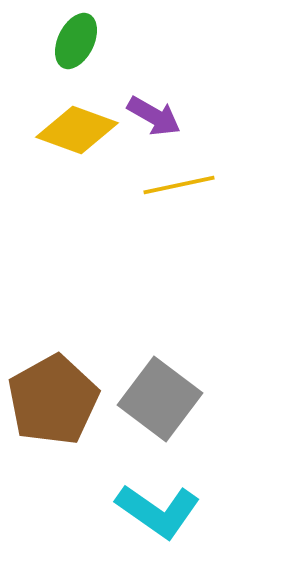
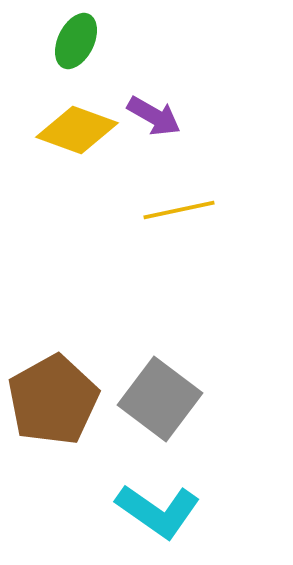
yellow line: moved 25 px down
